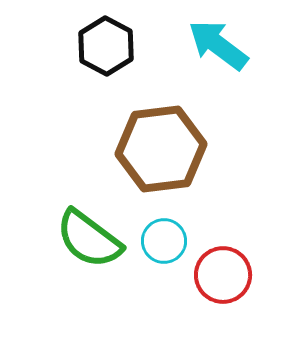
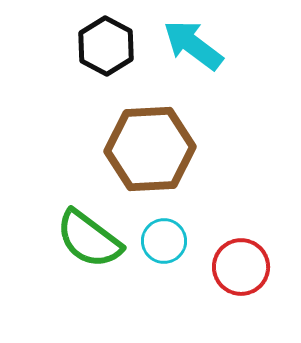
cyan arrow: moved 25 px left
brown hexagon: moved 11 px left; rotated 4 degrees clockwise
red circle: moved 18 px right, 8 px up
